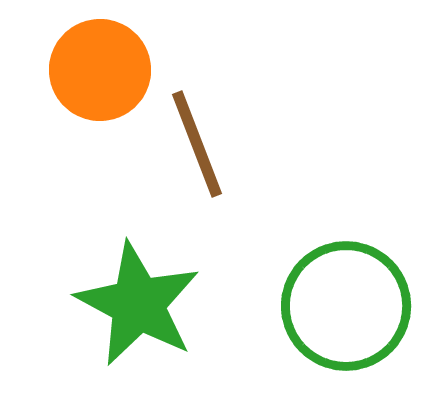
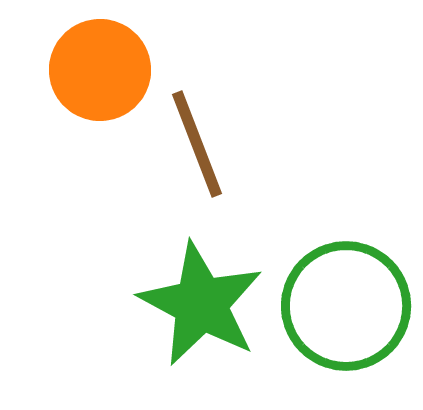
green star: moved 63 px right
